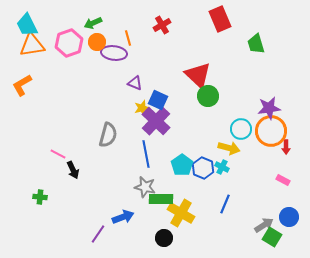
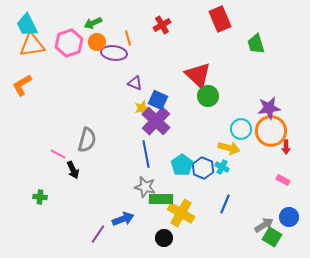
gray semicircle at (108, 135): moved 21 px left, 5 px down
blue arrow at (123, 217): moved 2 px down
